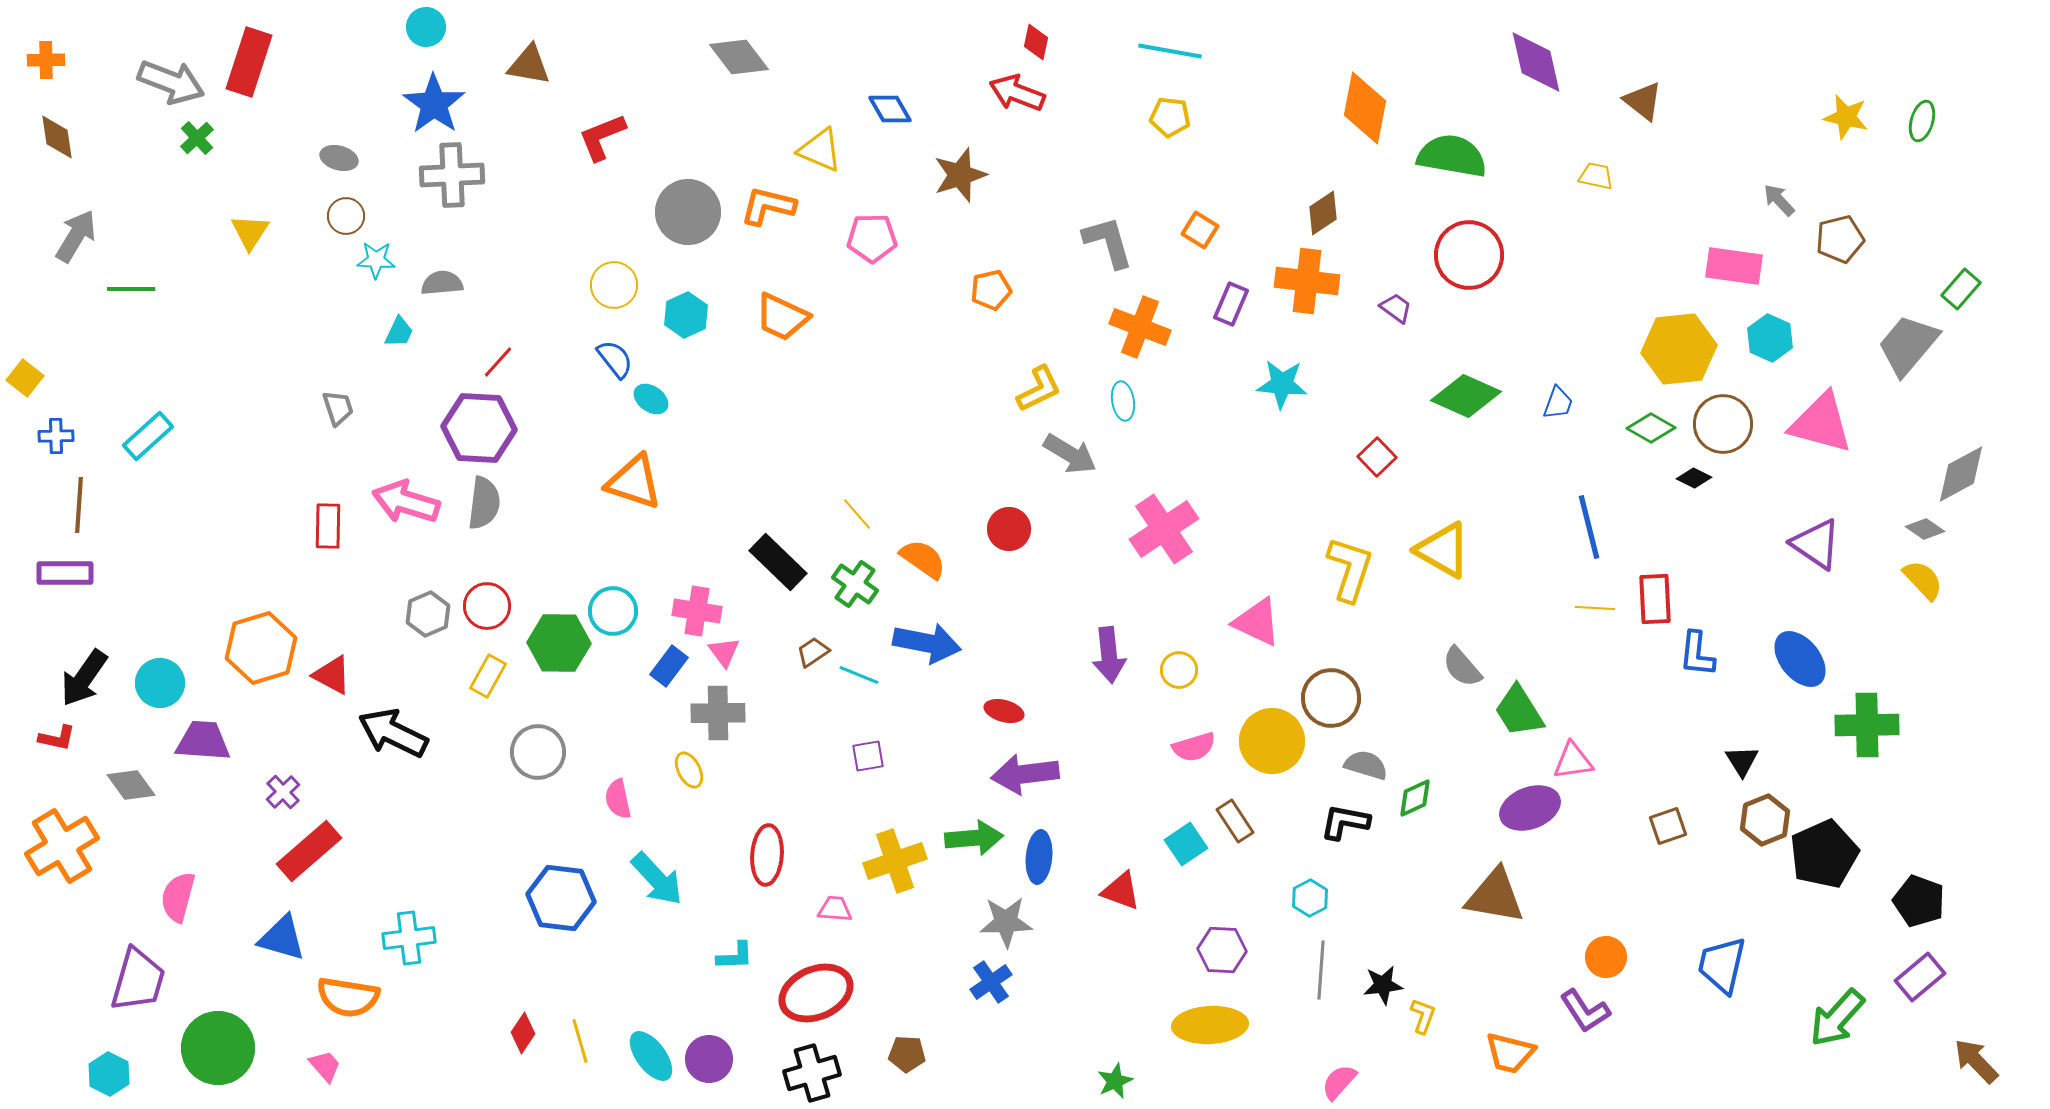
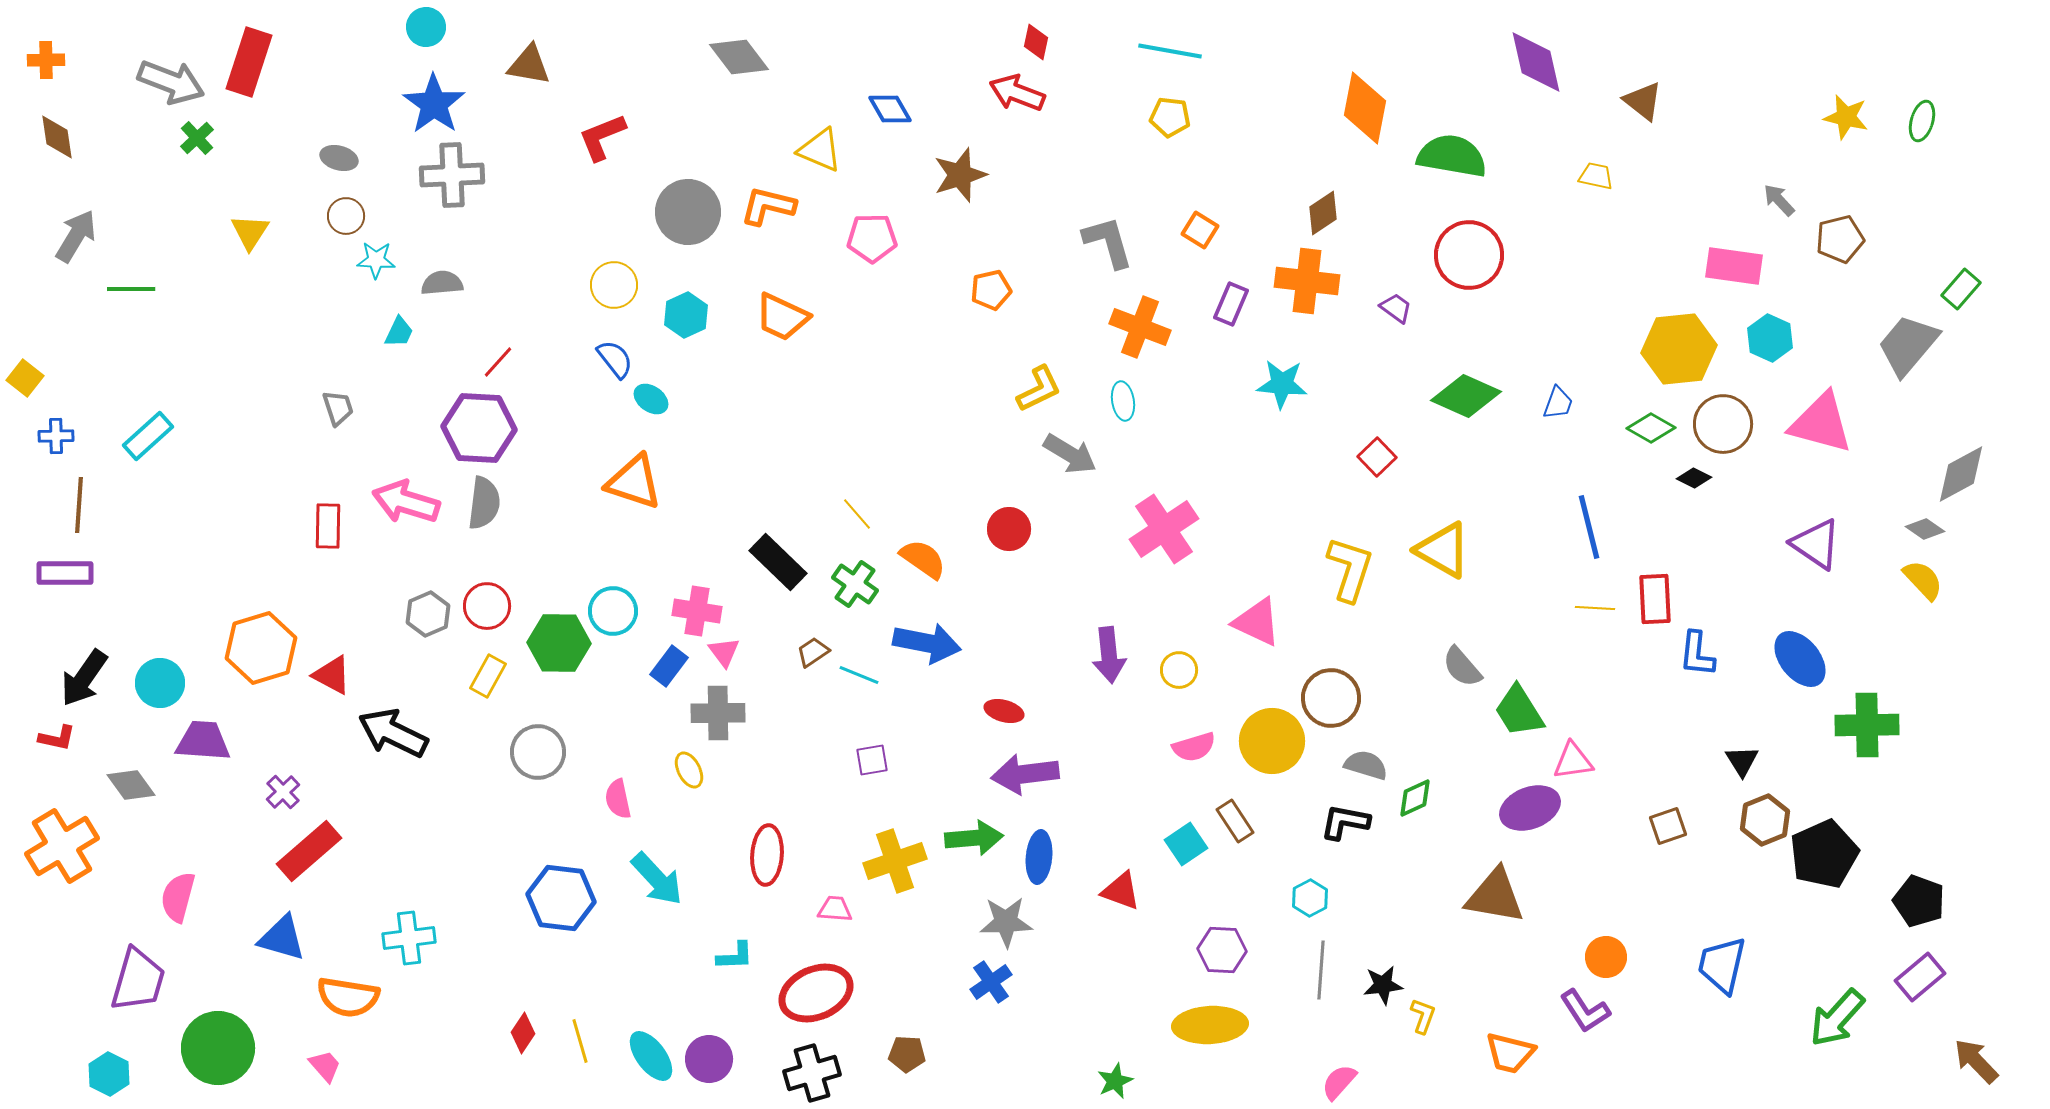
purple square at (868, 756): moved 4 px right, 4 px down
